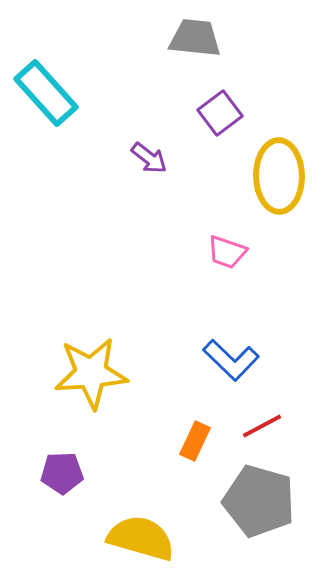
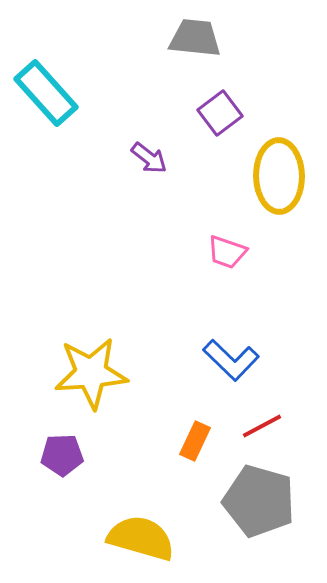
purple pentagon: moved 18 px up
